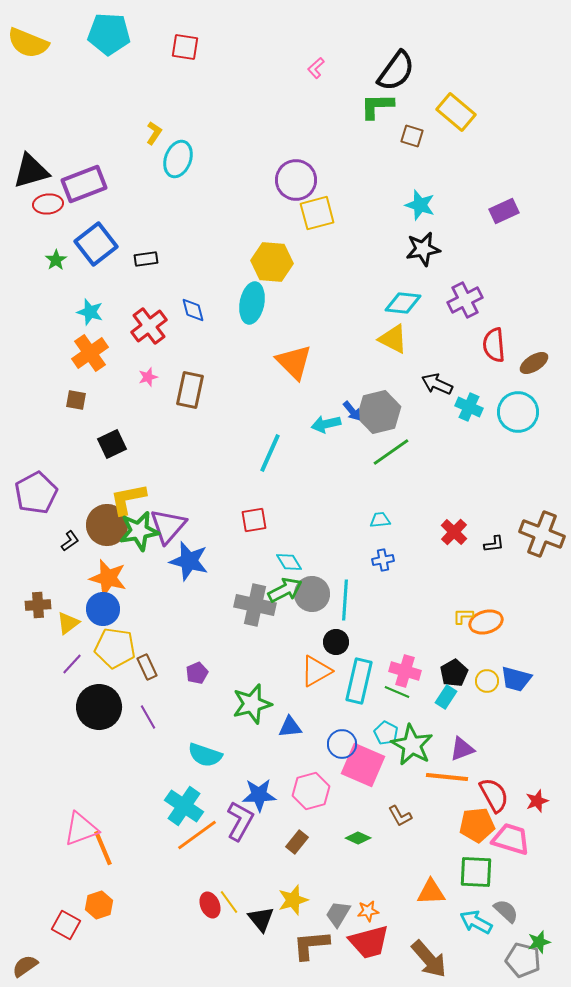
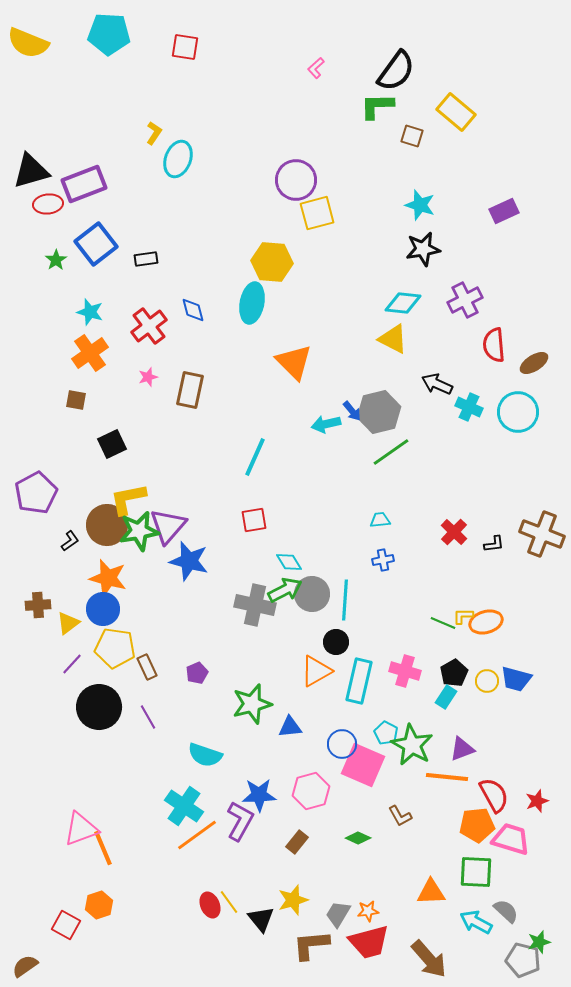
cyan line at (270, 453): moved 15 px left, 4 px down
green line at (397, 692): moved 46 px right, 69 px up
